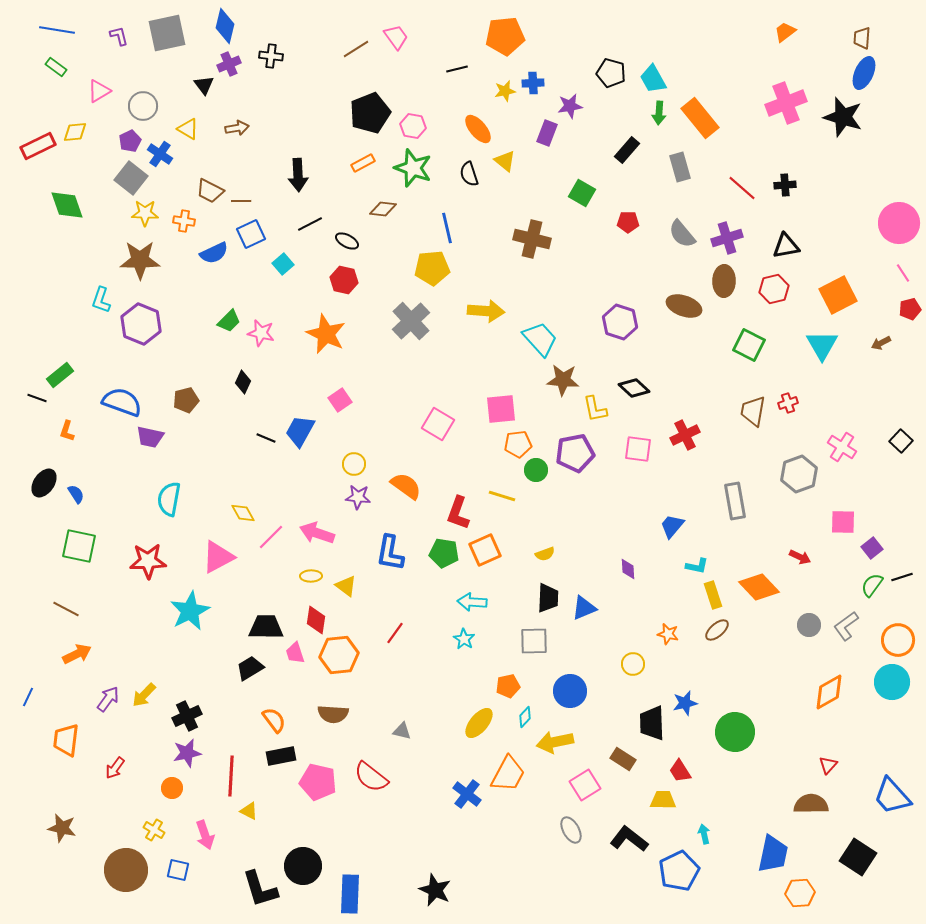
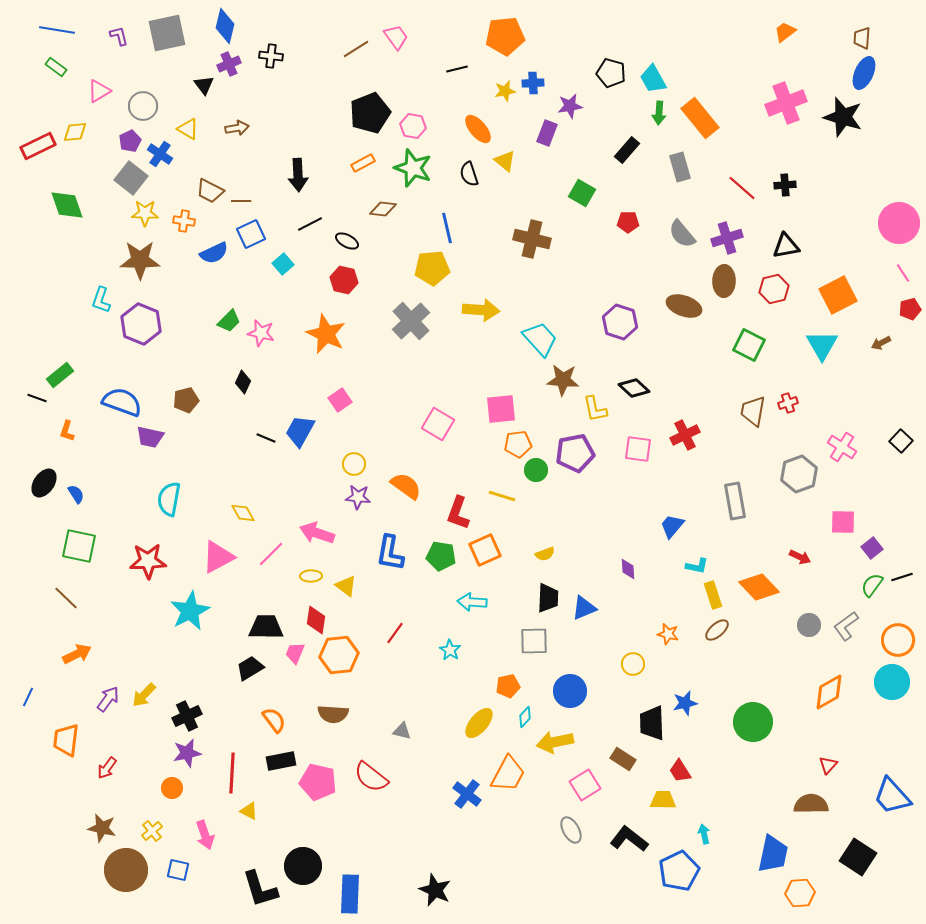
yellow arrow at (486, 311): moved 5 px left, 1 px up
pink line at (271, 537): moved 17 px down
green pentagon at (444, 553): moved 3 px left, 3 px down
brown line at (66, 609): moved 11 px up; rotated 16 degrees clockwise
cyan star at (464, 639): moved 14 px left, 11 px down
pink trapezoid at (295, 653): rotated 40 degrees clockwise
green circle at (735, 732): moved 18 px right, 10 px up
black rectangle at (281, 756): moved 5 px down
red arrow at (115, 768): moved 8 px left
red line at (231, 776): moved 1 px right, 3 px up
brown star at (62, 828): moved 40 px right
yellow cross at (154, 830): moved 2 px left, 1 px down; rotated 20 degrees clockwise
